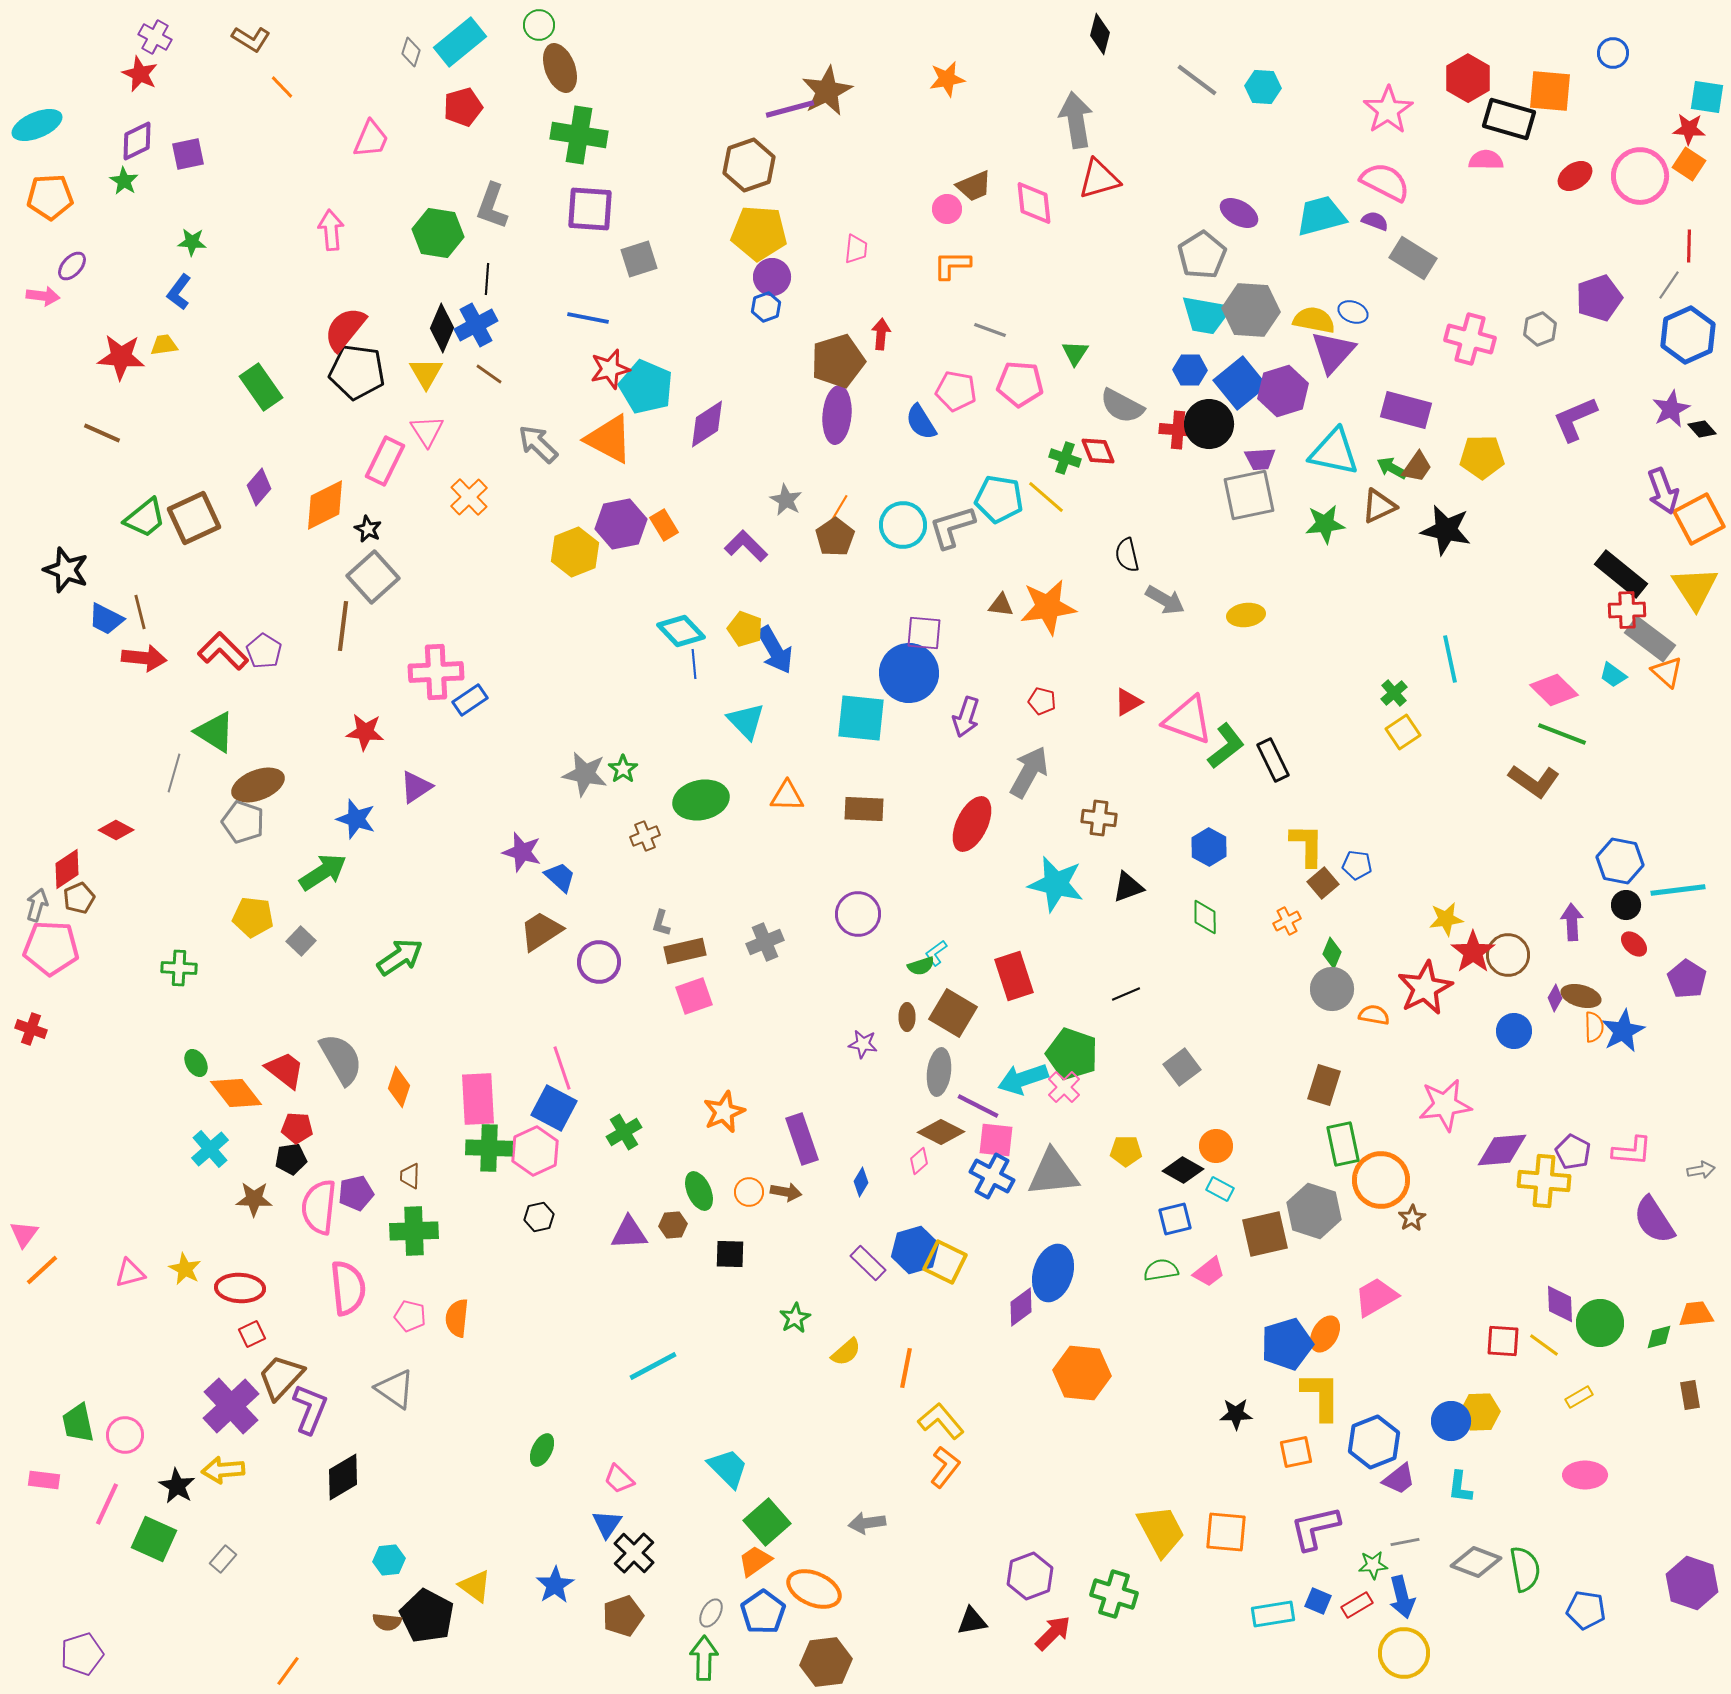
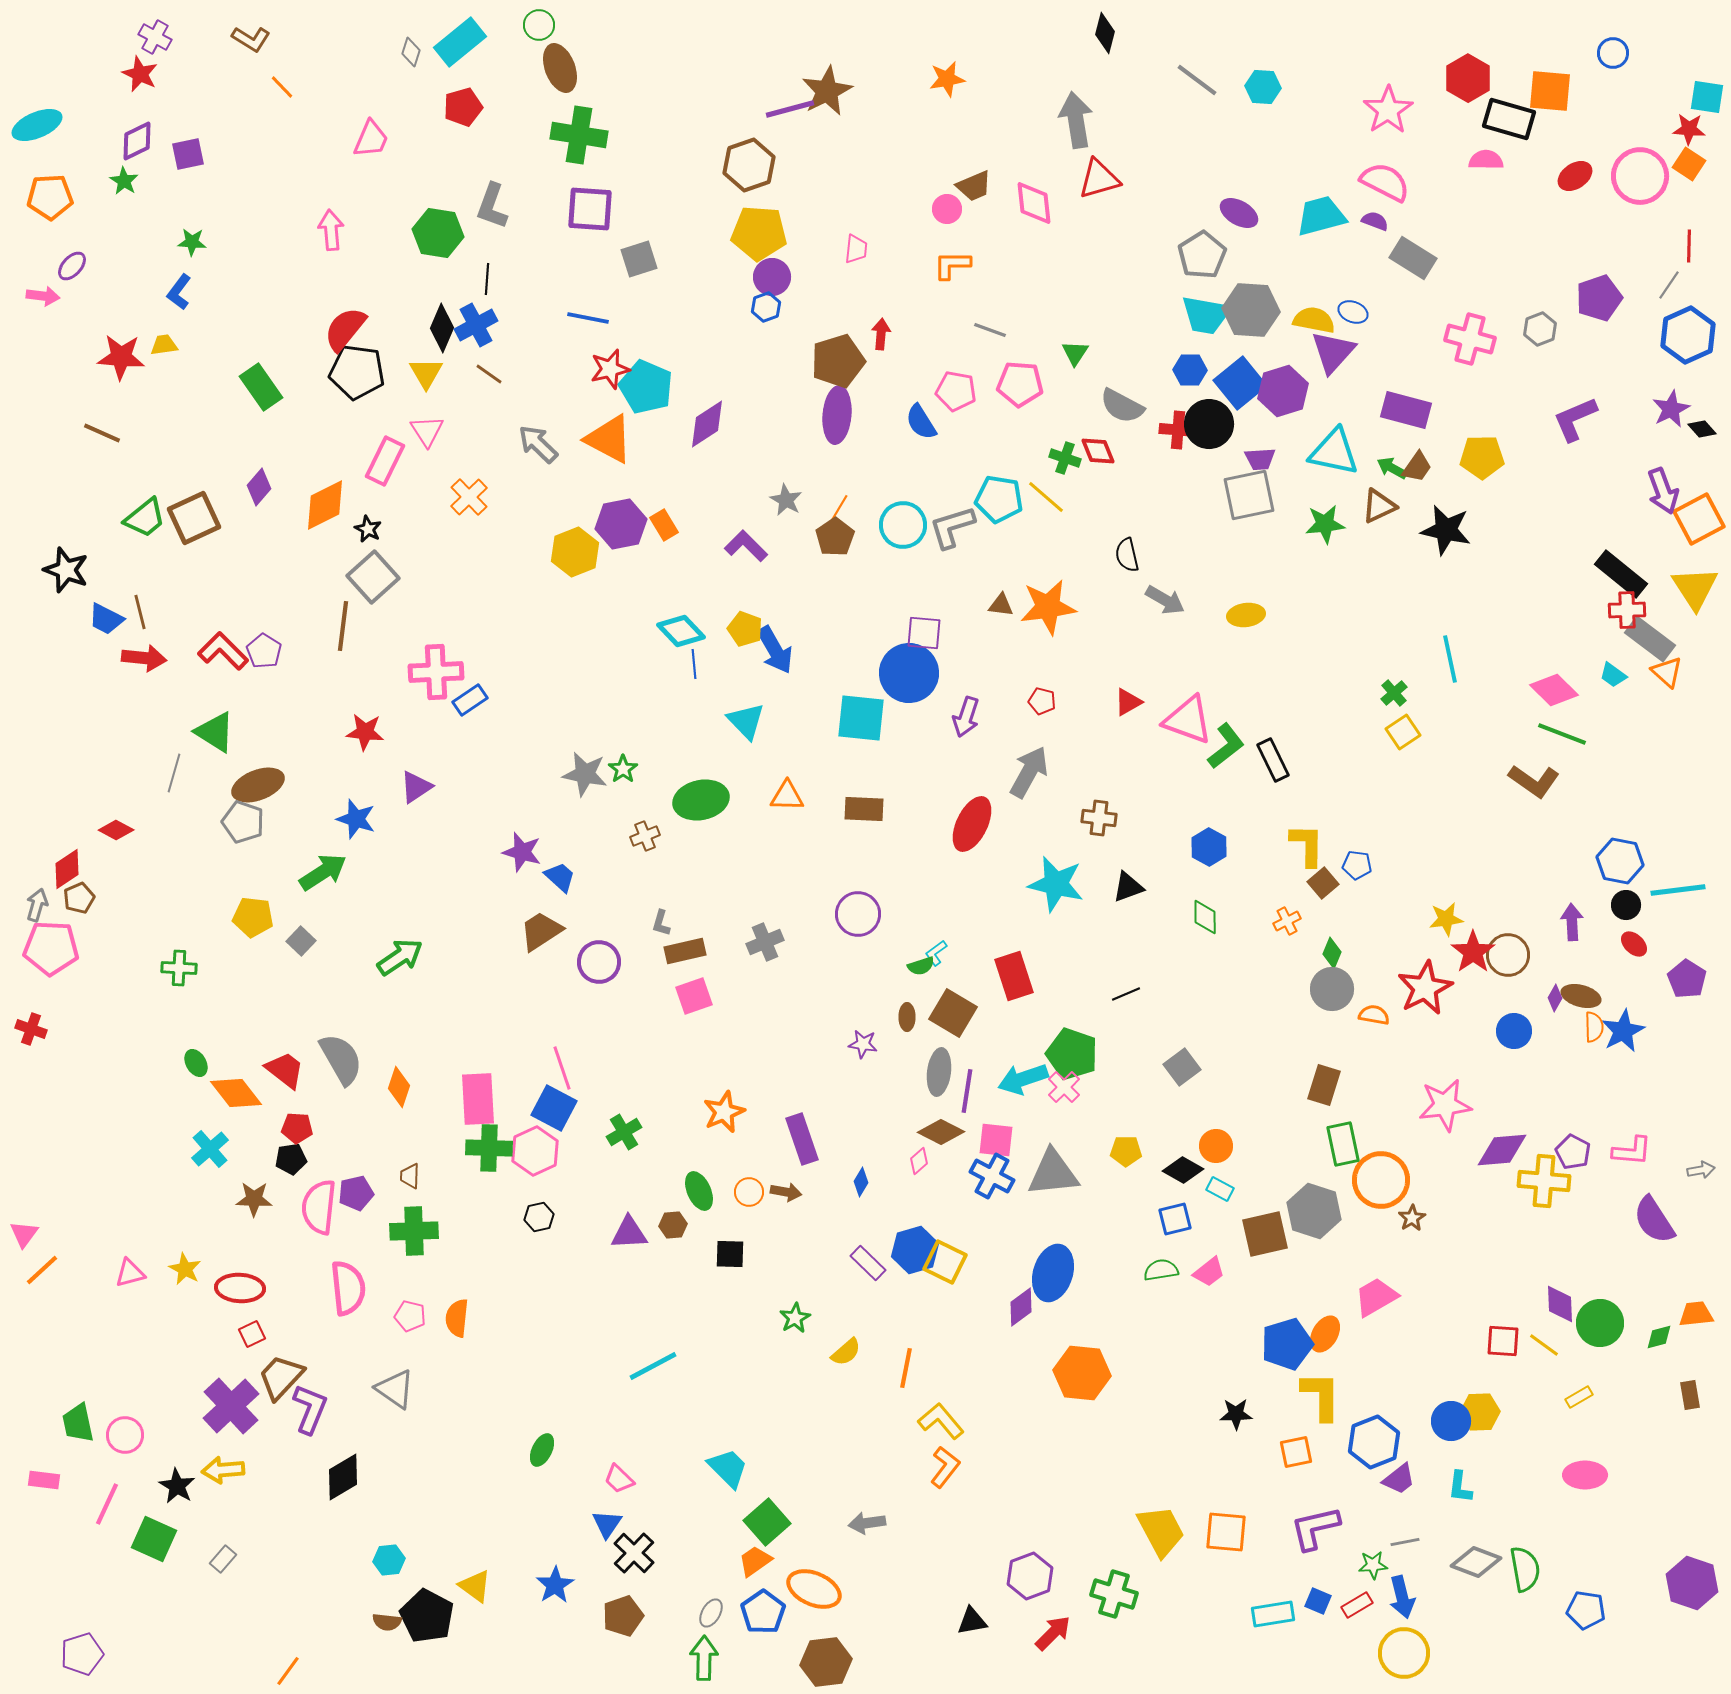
black diamond at (1100, 34): moved 5 px right, 1 px up
purple line at (978, 1106): moved 11 px left, 15 px up; rotated 72 degrees clockwise
